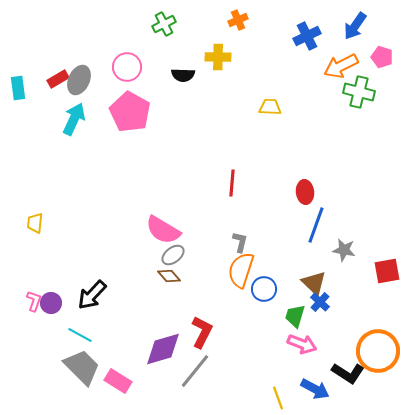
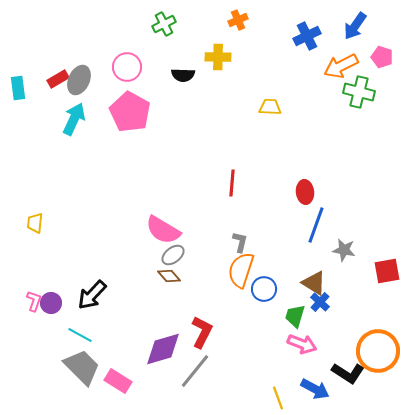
brown triangle at (314, 283): rotated 12 degrees counterclockwise
